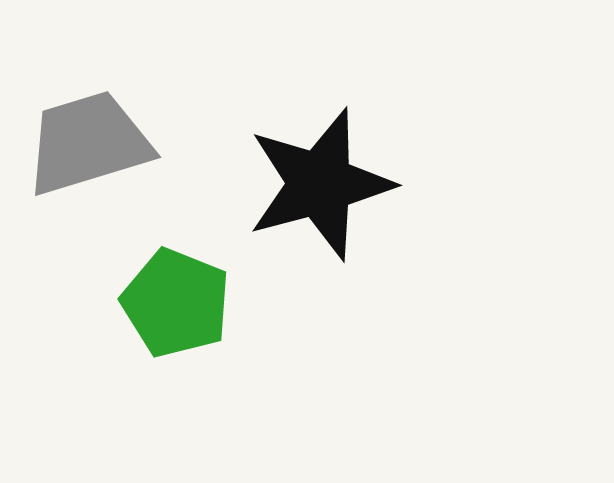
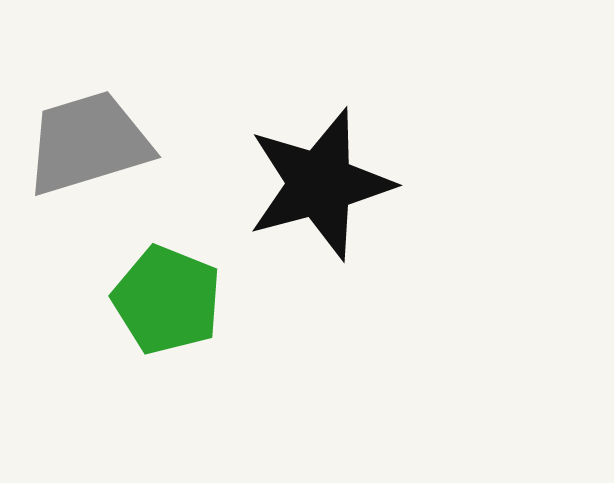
green pentagon: moved 9 px left, 3 px up
